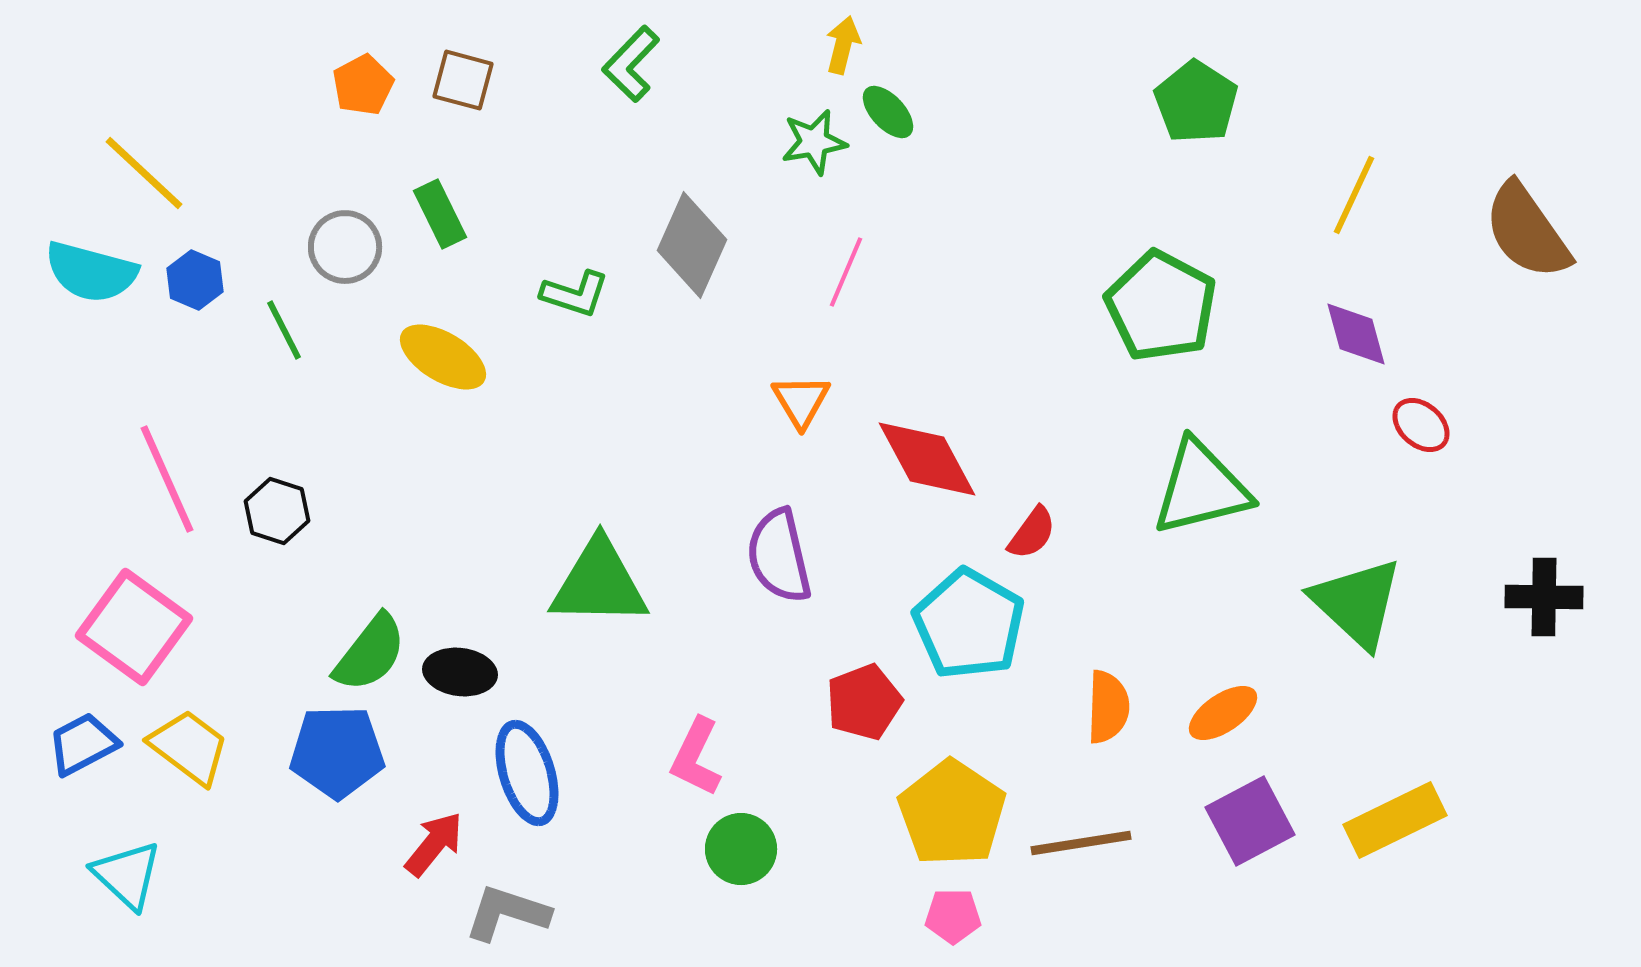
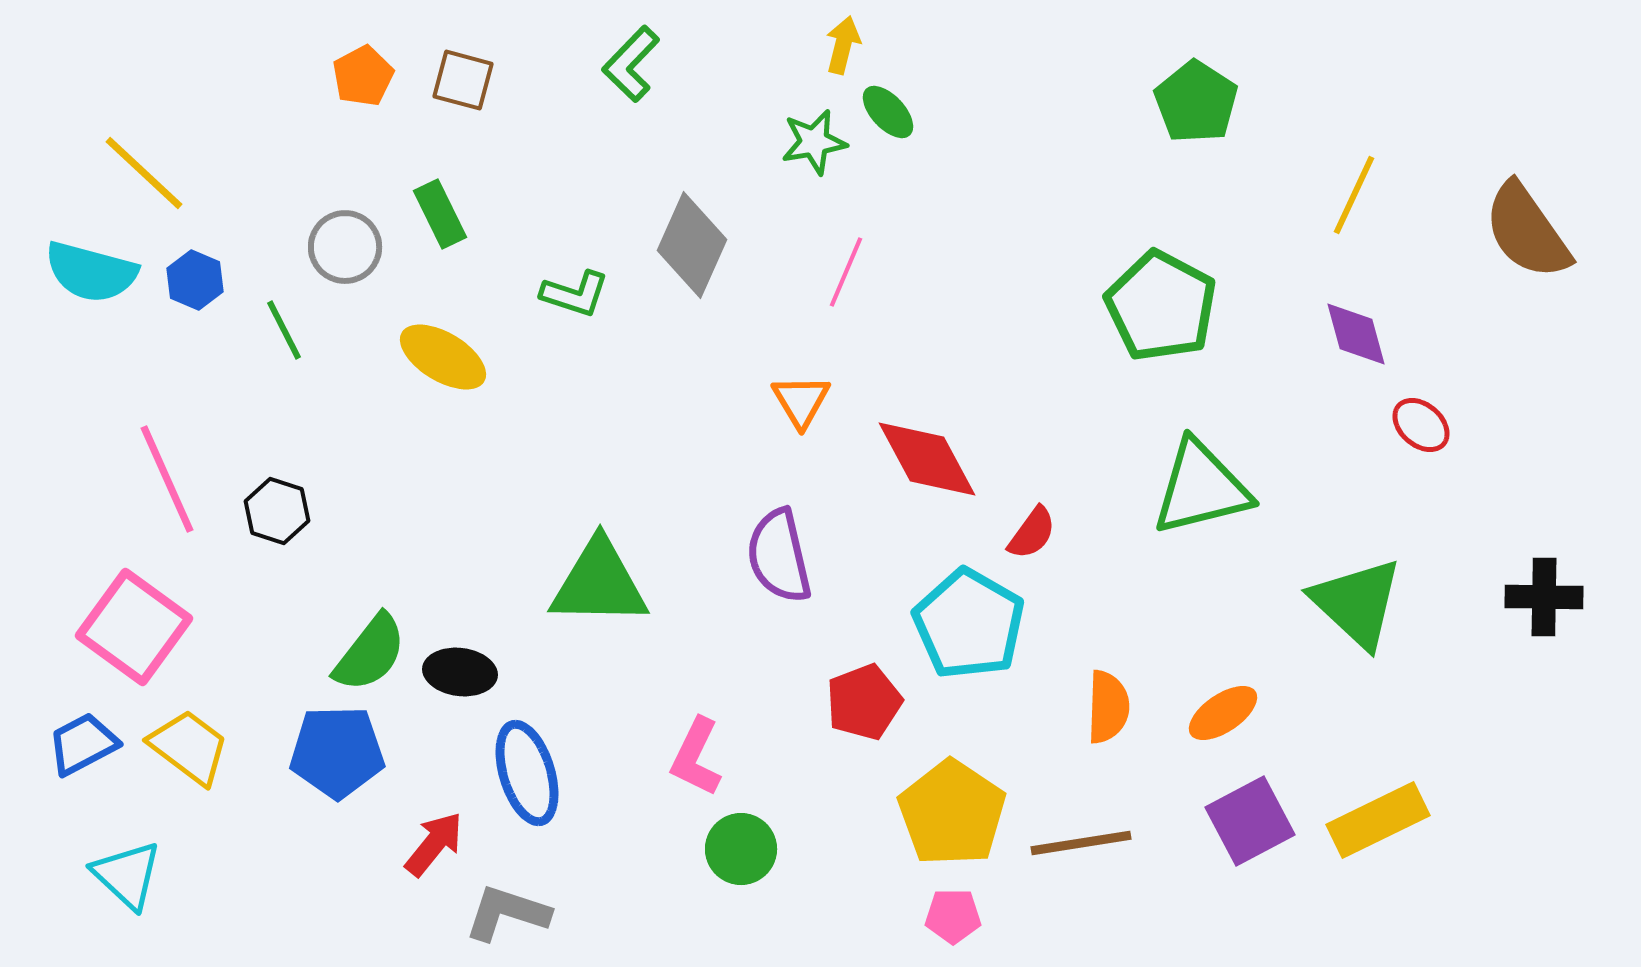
orange pentagon at (363, 85): moved 9 px up
yellow rectangle at (1395, 820): moved 17 px left
